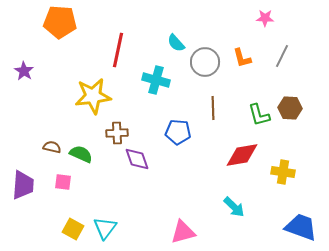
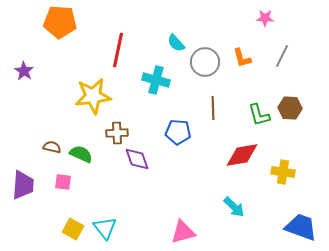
cyan triangle: rotated 15 degrees counterclockwise
